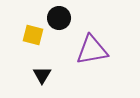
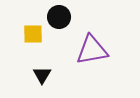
black circle: moved 1 px up
yellow square: moved 1 px up; rotated 15 degrees counterclockwise
